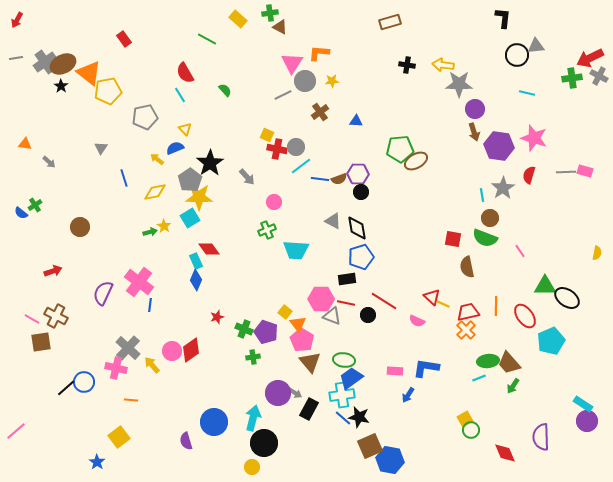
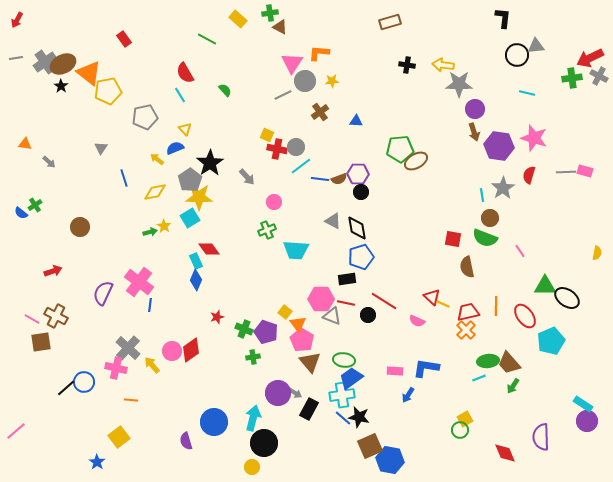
green circle at (471, 430): moved 11 px left
